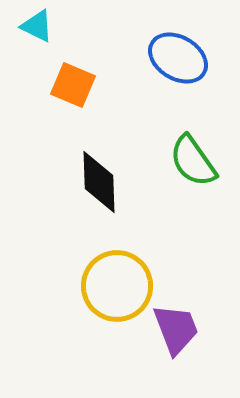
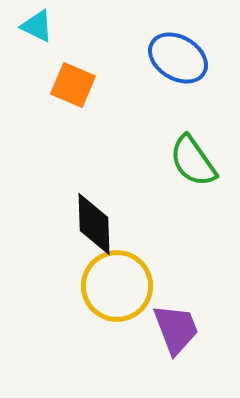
black diamond: moved 5 px left, 42 px down
